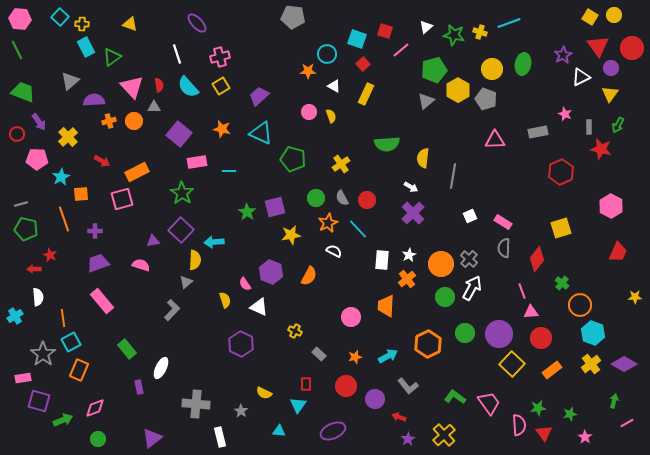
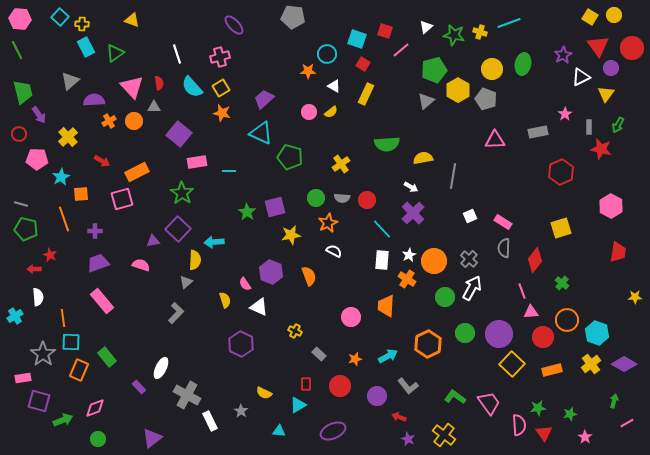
purple ellipse at (197, 23): moved 37 px right, 2 px down
yellow triangle at (130, 24): moved 2 px right, 4 px up
green triangle at (112, 57): moved 3 px right, 4 px up
red square at (363, 64): rotated 16 degrees counterclockwise
red semicircle at (159, 85): moved 2 px up
yellow square at (221, 86): moved 2 px down
cyan semicircle at (188, 87): moved 4 px right
green trapezoid at (23, 92): rotated 55 degrees clockwise
yellow triangle at (610, 94): moved 4 px left
purple trapezoid at (259, 96): moved 5 px right, 3 px down
pink star at (565, 114): rotated 16 degrees clockwise
yellow semicircle at (331, 116): moved 4 px up; rotated 72 degrees clockwise
orange cross at (109, 121): rotated 16 degrees counterclockwise
purple arrow at (39, 122): moved 7 px up
orange star at (222, 129): moved 16 px up
red circle at (17, 134): moved 2 px right
yellow semicircle at (423, 158): rotated 72 degrees clockwise
green pentagon at (293, 159): moved 3 px left, 2 px up
gray semicircle at (342, 198): rotated 56 degrees counterclockwise
gray line at (21, 204): rotated 32 degrees clockwise
cyan line at (358, 229): moved 24 px right
purple square at (181, 230): moved 3 px left, 1 px up
red trapezoid at (618, 252): rotated 15 degrees counterclockwise
red diamond at (537, 259): moved 2 px left, 1 px down
orange circle at (441, 264): moved 7 px left, 3 px up
orange semicircle at (309, 276): rotated 48 degrees counterclockwise
orange cross at (407, 279): rotated 18 degrees counterclockwise
orange circle at (580, 305): moved 13 px left, 15 px down
gray L-shape at (172, 310): moved 4 px right, 3 px down
cyan hexagon at (593, 333): moved 4 px right
red circle at (541, 338): moved 2 px right, 1 px up
cyan square at (71, 342): rotated 30 degrees clockwise
green rectangle at (127, 349): moved 20 px left, 8 px down
orange star at (355, 357): moved 2 px down
orange rectangle at (552, 370): rotated 24 degrees clockwise
red circle at (346, 386): moved 6 px left
purple rectangle at (139, 387): rotated 32 degrees counterclockwise
purple circle at (375, 399): moved 2 px right, 3 px up
gray cross at (196, 404): moved 9 px left, 9 px up; rotated 24 degrees clockwise
cyan triangle at (298, 405): rotated 24 degrees clockwise
yellow cross at (444, 435): rotated 10 degrees counterclockwise
white rectangle at (220, 437): moved 10 px left, 16 px up; rotated 12 degrees counterclockwise
purple star at (408, 439): rotated 16 degrees counterclockwise
